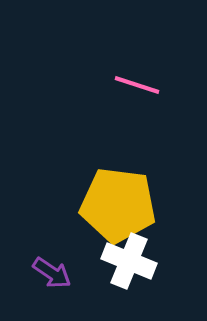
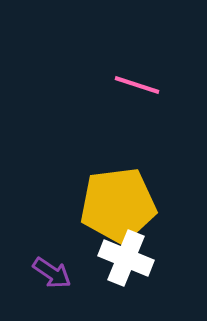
yellow pentagon: rotated 14 degrees counterclockwise
white cross: moved 3 px left, 3 px up
